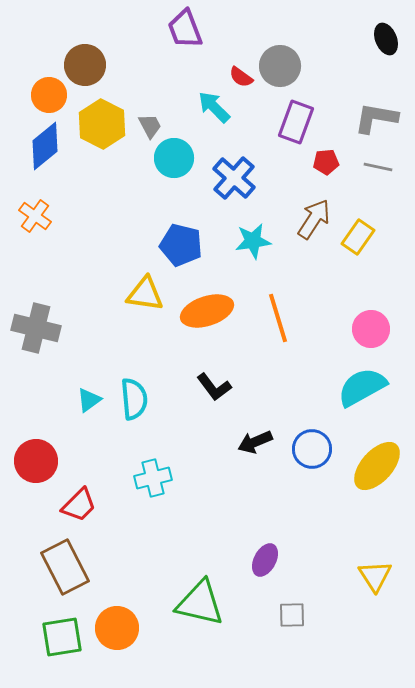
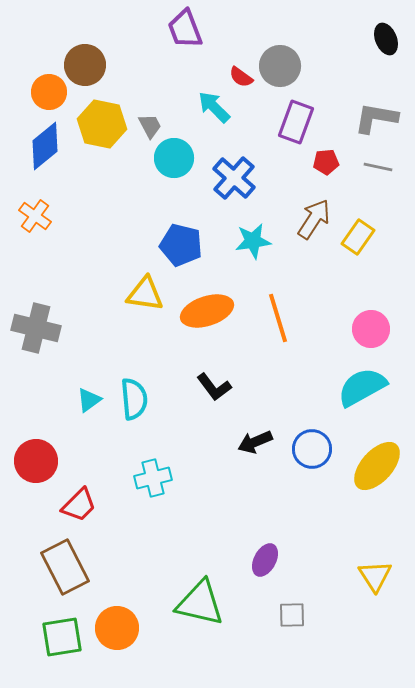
orange circle at (49, 95): moved 3 px up
yellow hexagon at (102, 124): rotated 15 degrees counterclockwise
